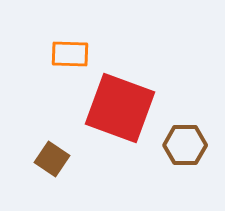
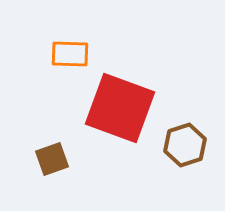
brown hexagon: rotated 18 degrees counterclockwise
brown square: rotated 36 degrees clockwise
